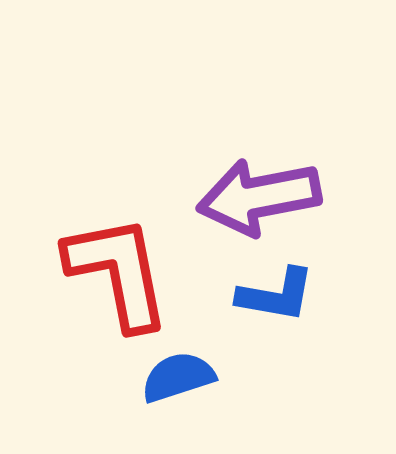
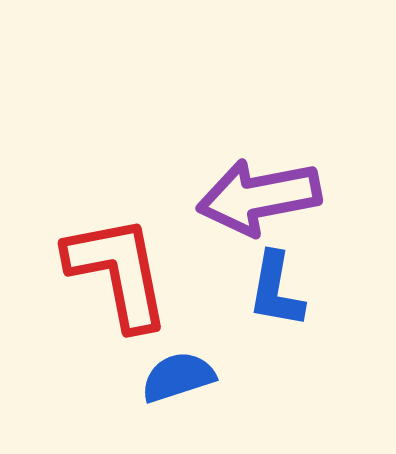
blue L-shape: moved 5 px up; rotated 90 degrees clockwise
